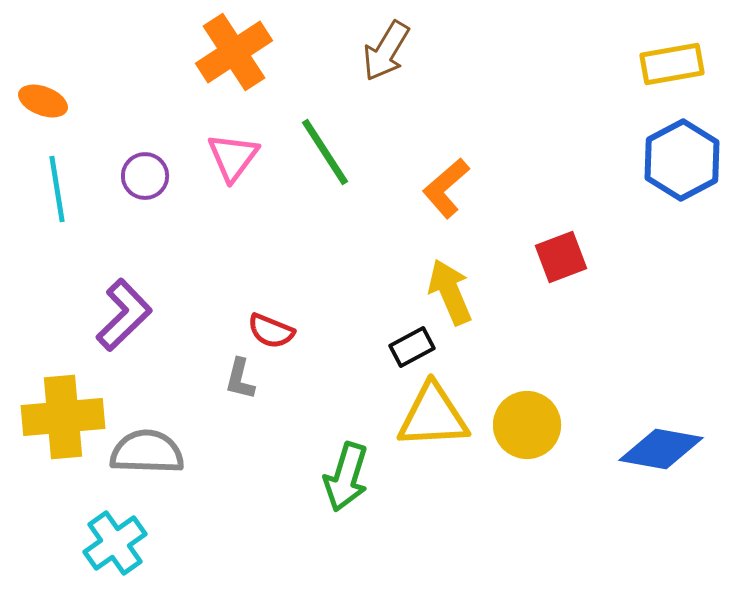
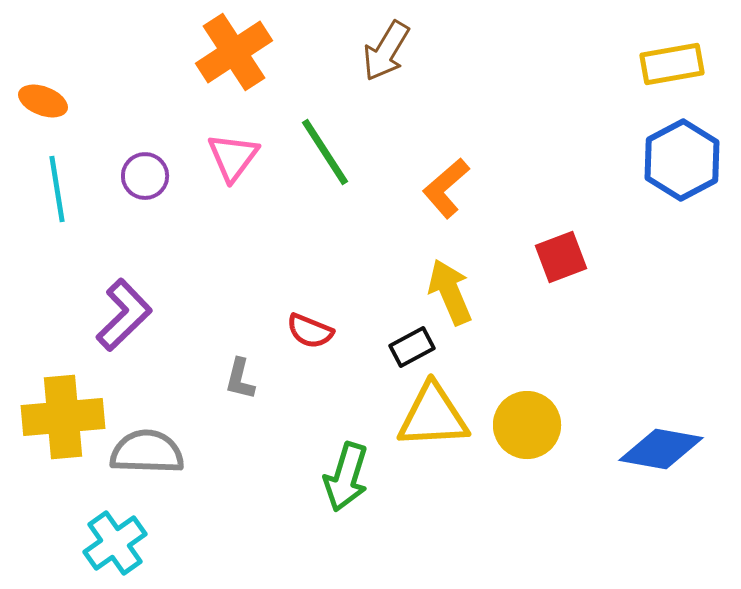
red semicircle: moved 39 px right
